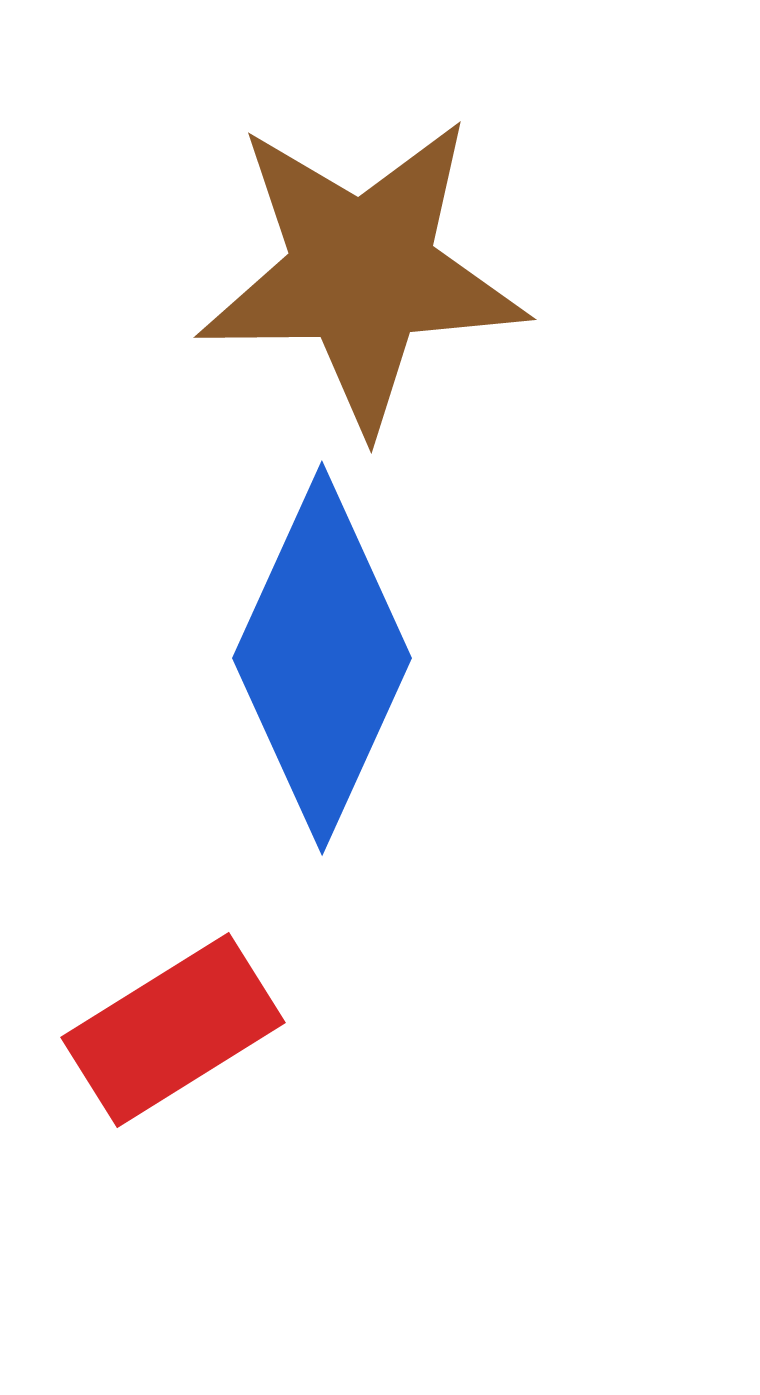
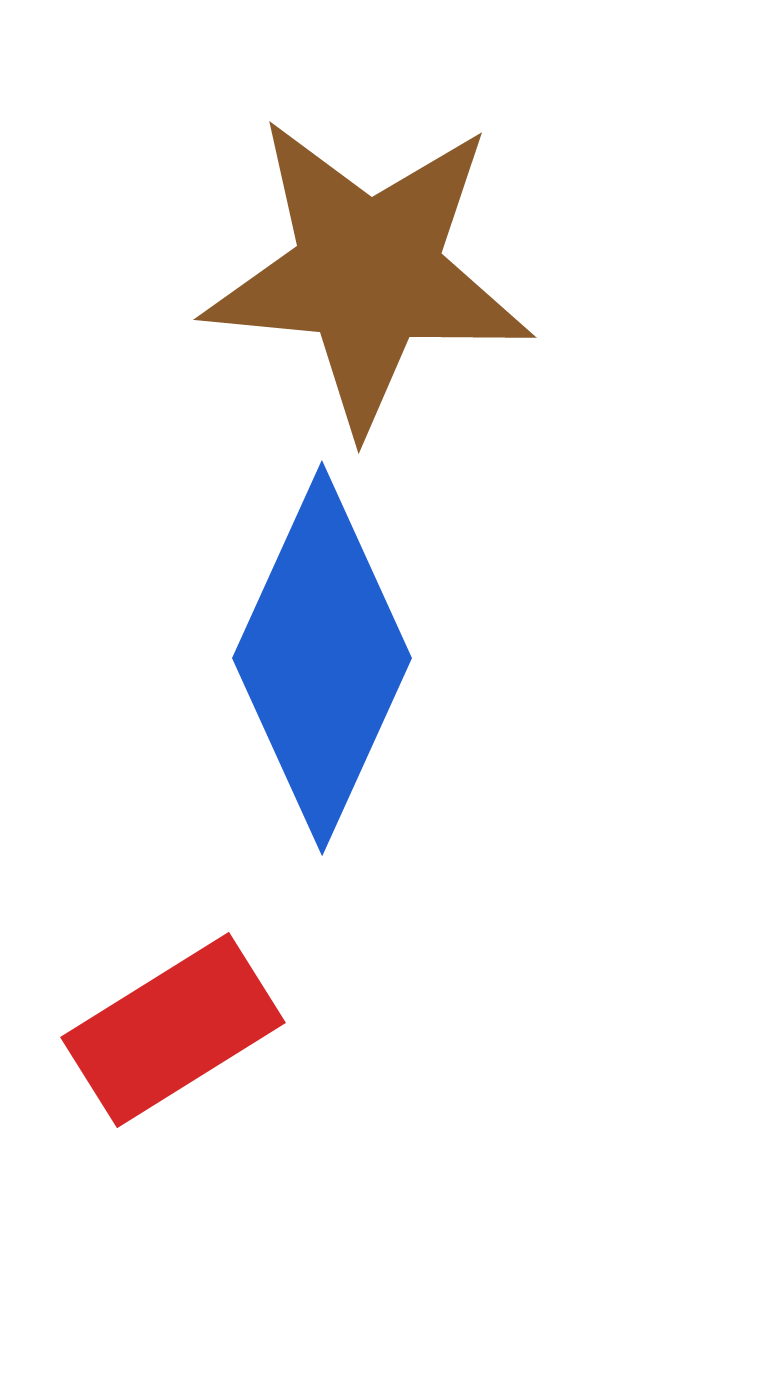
brown star: moved 6 px right; rotated 6 degrees clockwise
